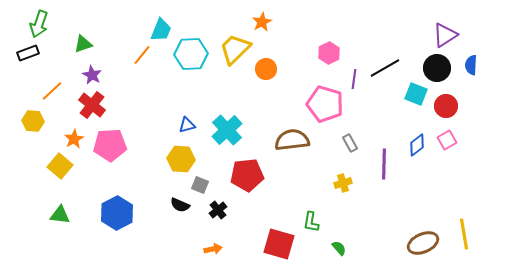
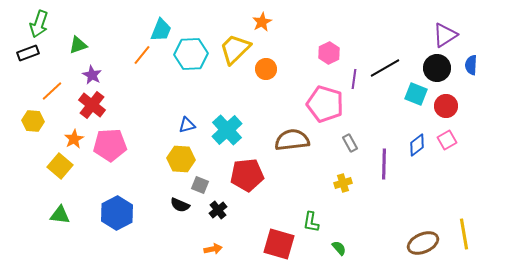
green triangle at (83, 44): moved 5 px left, 1 px down
